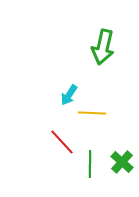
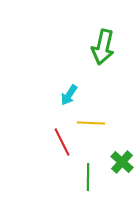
yellow line: moved 1 px left, 10 px down
red line: rotated 16 degrees clockwise
green line: moved 2 px left, 13 px down
